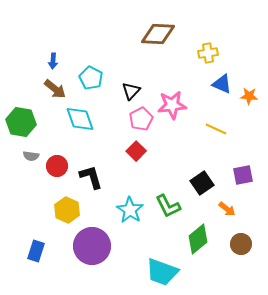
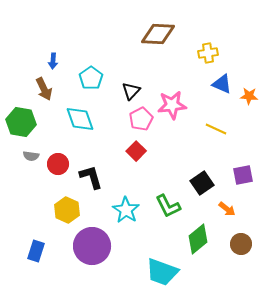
cyan pentagon: rotated 10 degrees clockwise
brown arrow: moved 11 px left; rotated 25 degrees clockwise
red circle: moved 1 px right, 2 px up
cyan star: moved 4 px left
